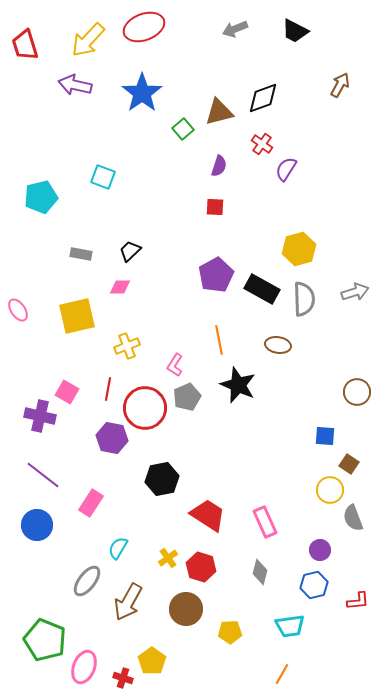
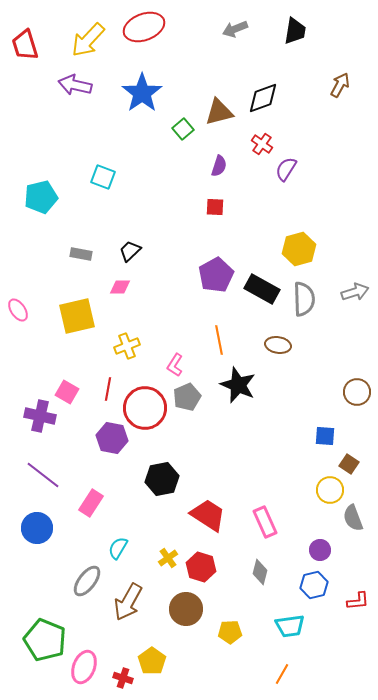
black trapezoid at (295, 31): rotated 108 degrees counterclockwise
blue circle at (37, 525): moved 3 px down
